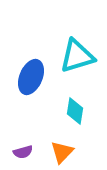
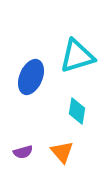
cyan diamond: moved 2 px right
orange triangle: rotated 25 degrees counterclockwise
